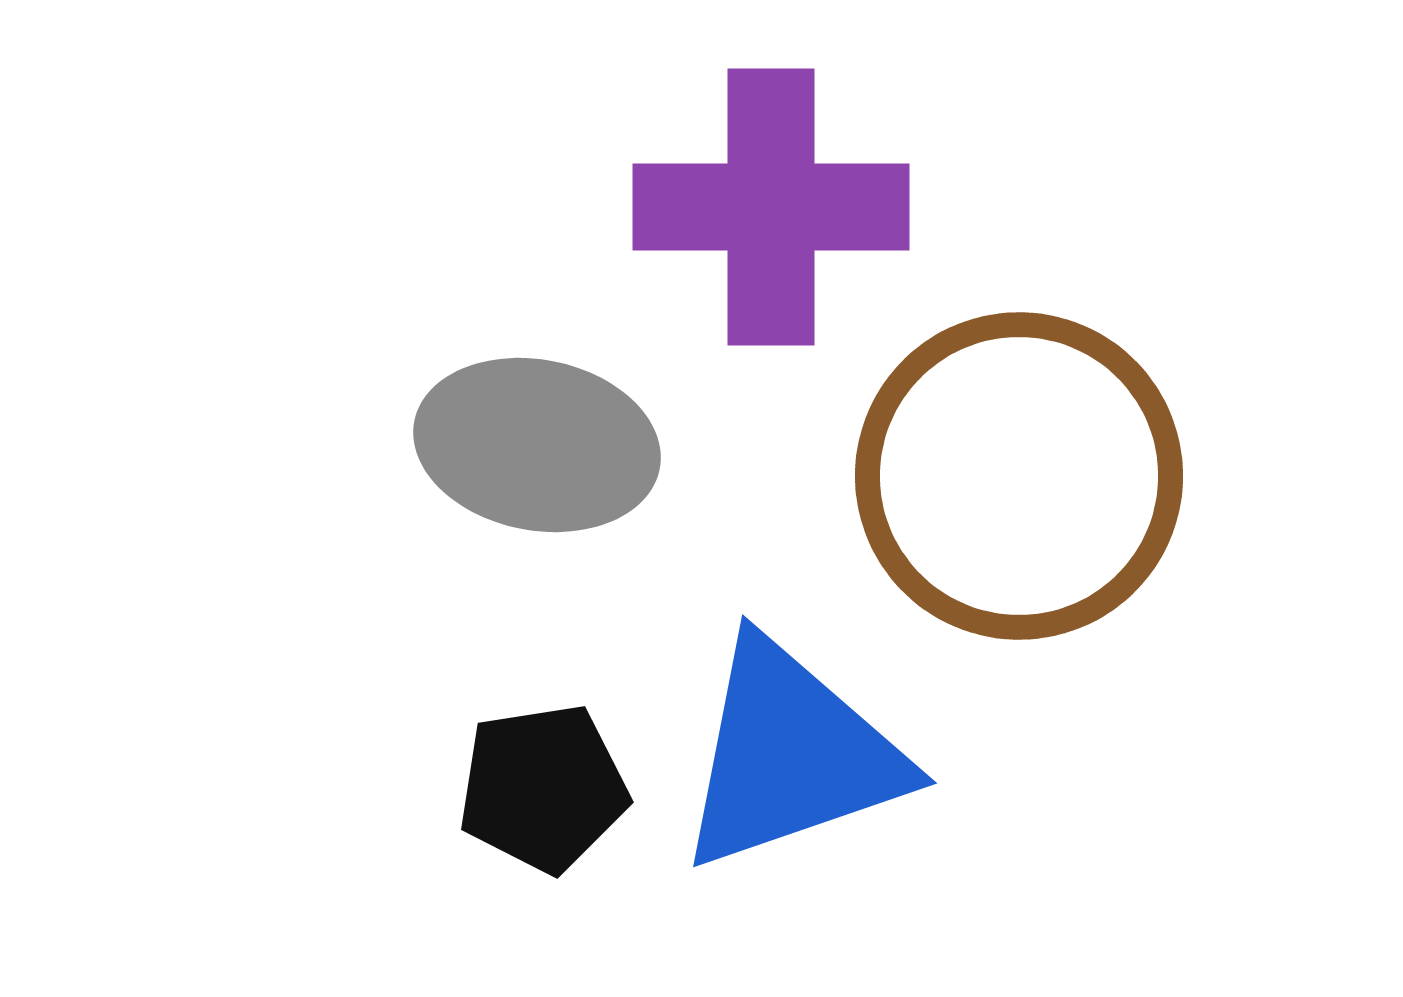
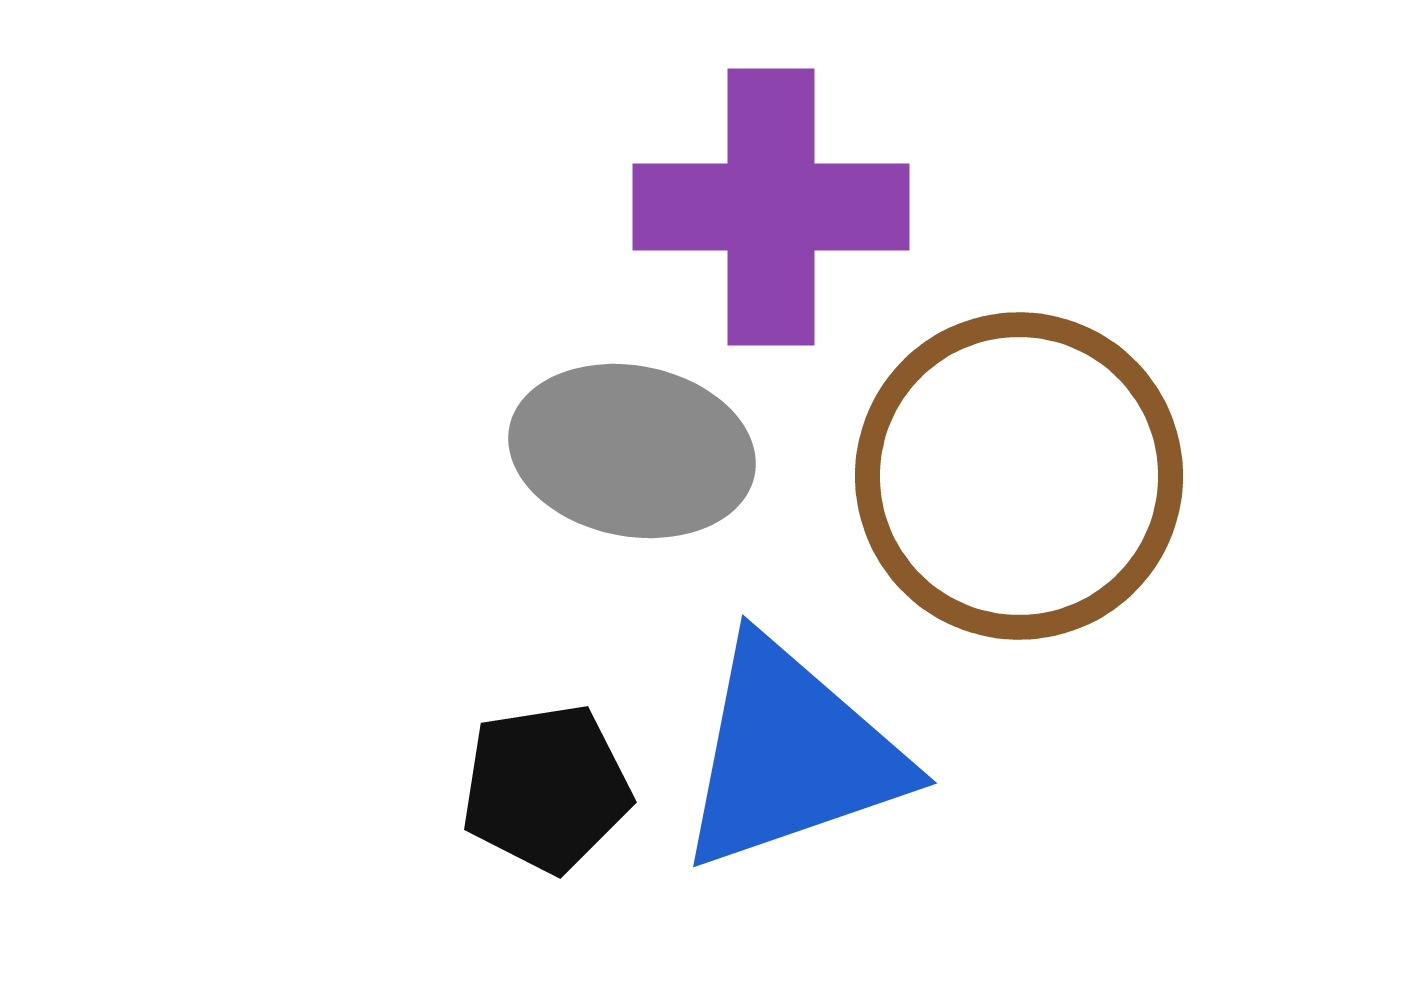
gray ellipse: moved 95 px right, 6 px down
black pentagon: moved 3 px right
